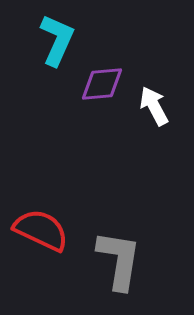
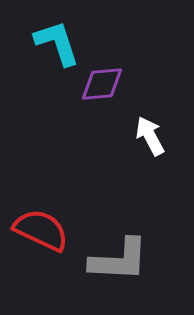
cyan L-shape: moved 3 px down; rotated 42 degrees counterclockwise
white arrow: moved 4 px left, 30 px down
gray L-shape: rotated 84 degrees clockwise
